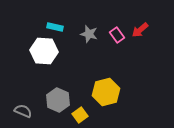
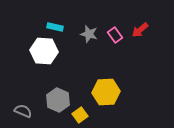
pink rectangle: moved 2 px left
yellow hexagon: rotated 12 degrees clockwise
